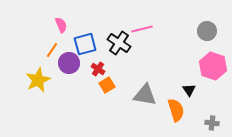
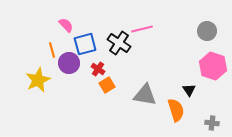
pink semicircle: moved 5 px right; rotated 21 degrees counterclockwise
orange line: rotated 49 degrees counterclockwise
